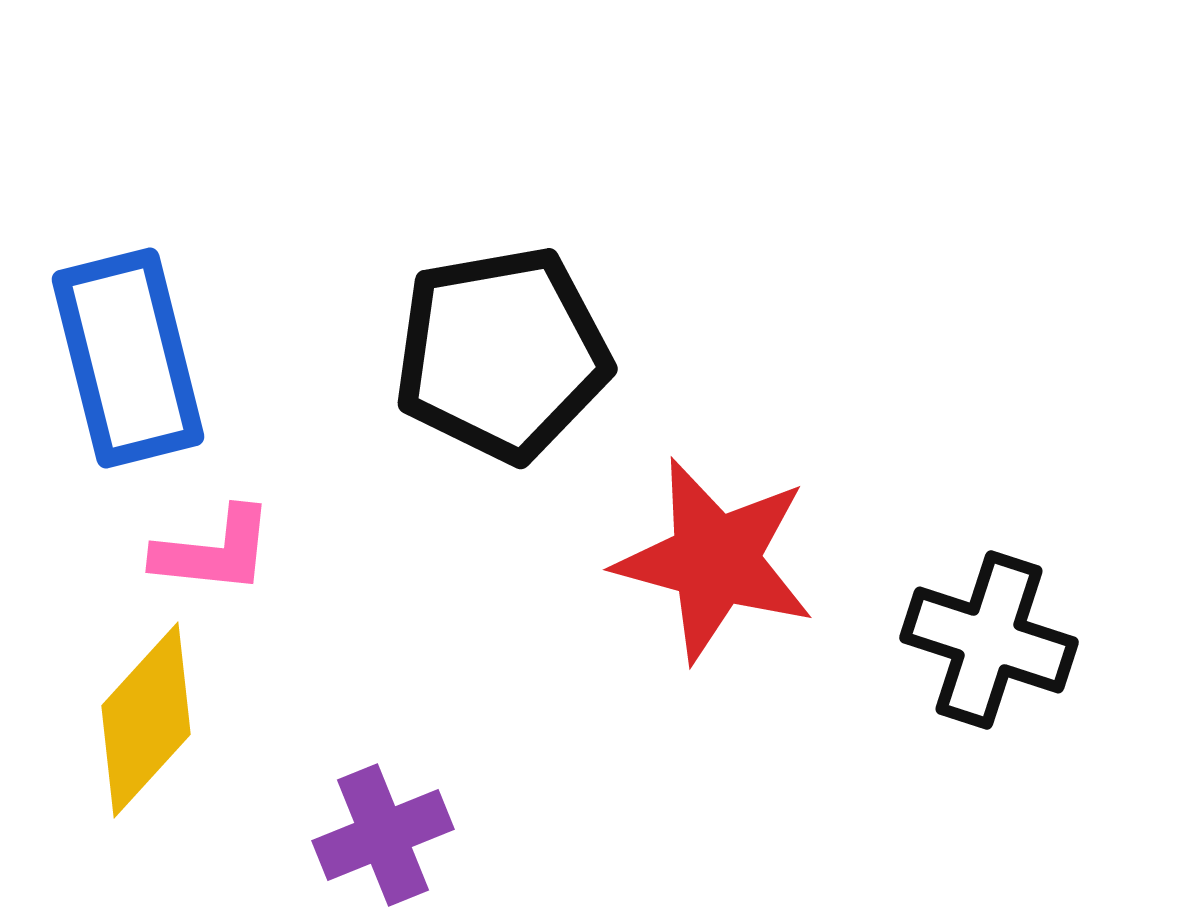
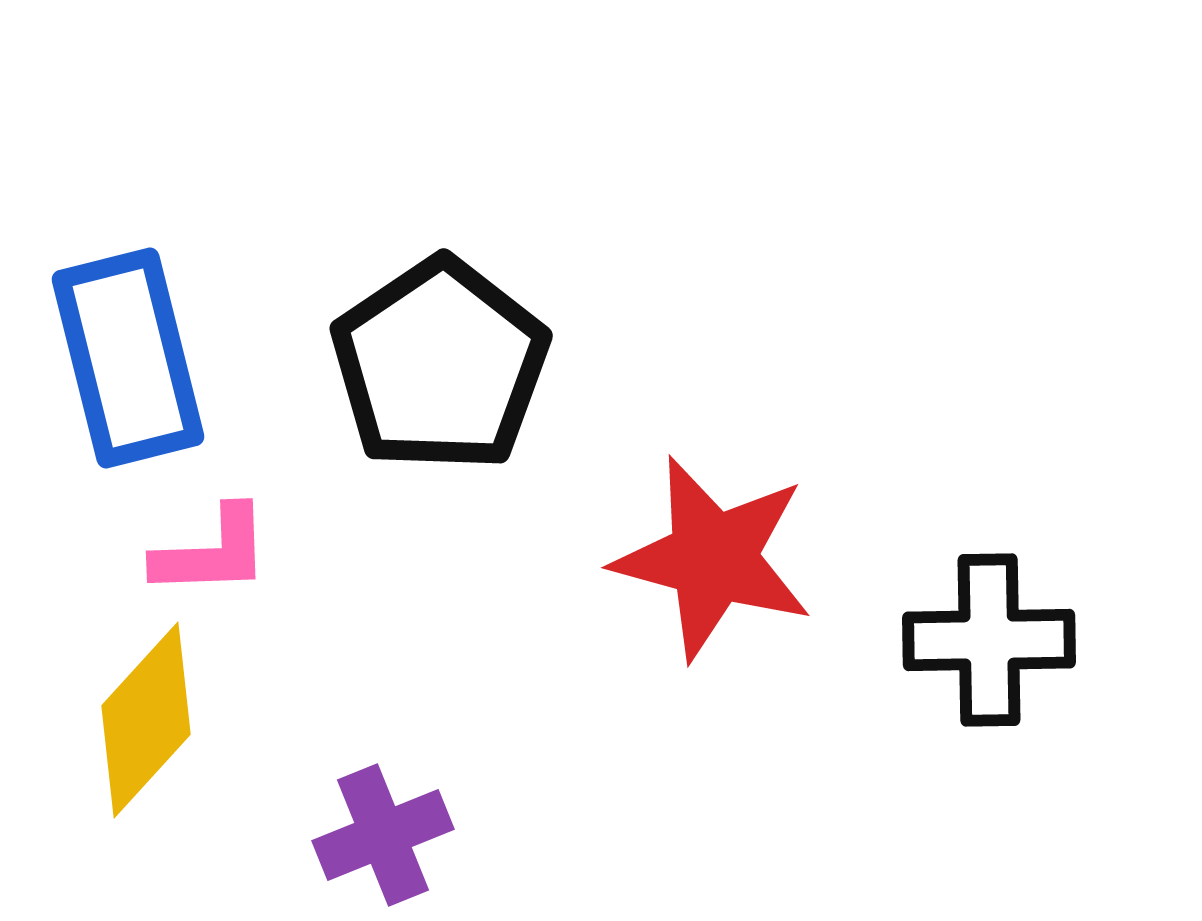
black pentagon: moved 62 px left, 11 px down; rotated 24 degrees counterclockwise
pink L-shape: moved 2 px left, 1 px down; rotated 8 degrees counterclockwise
red star: moved 2 px left, 2 px up
black cross: rotated 19 degrees counterclockwise
